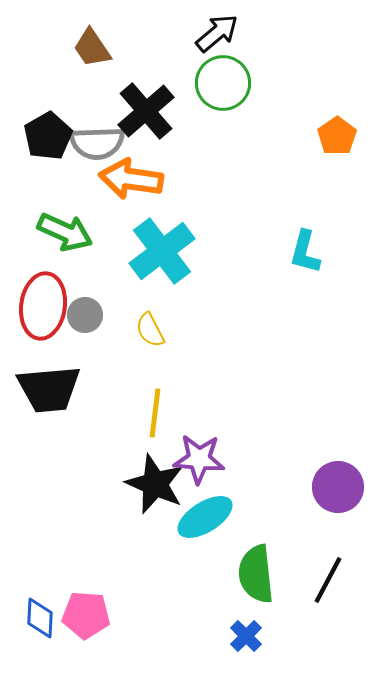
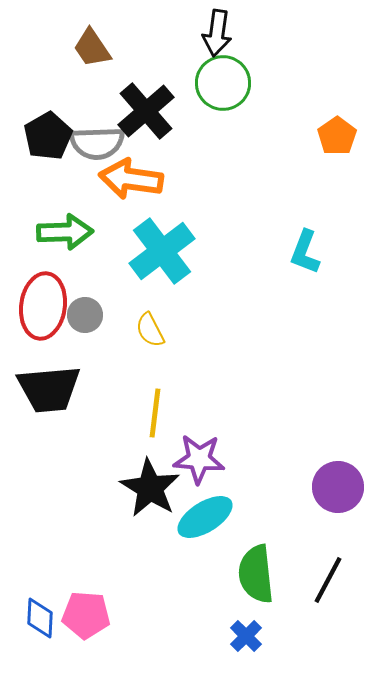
black arrow: rotated 138 degrees clockwise
green arrow: rotated 26 degrees counterclockwise
cyan L-shape: rotated 6 degrees clockwise
black star: moved 5 px left, 4 px down; rotated 8 degrees clockwise
